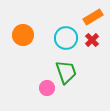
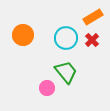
green trapezoid: rotated 20 degrees counterclockwise
